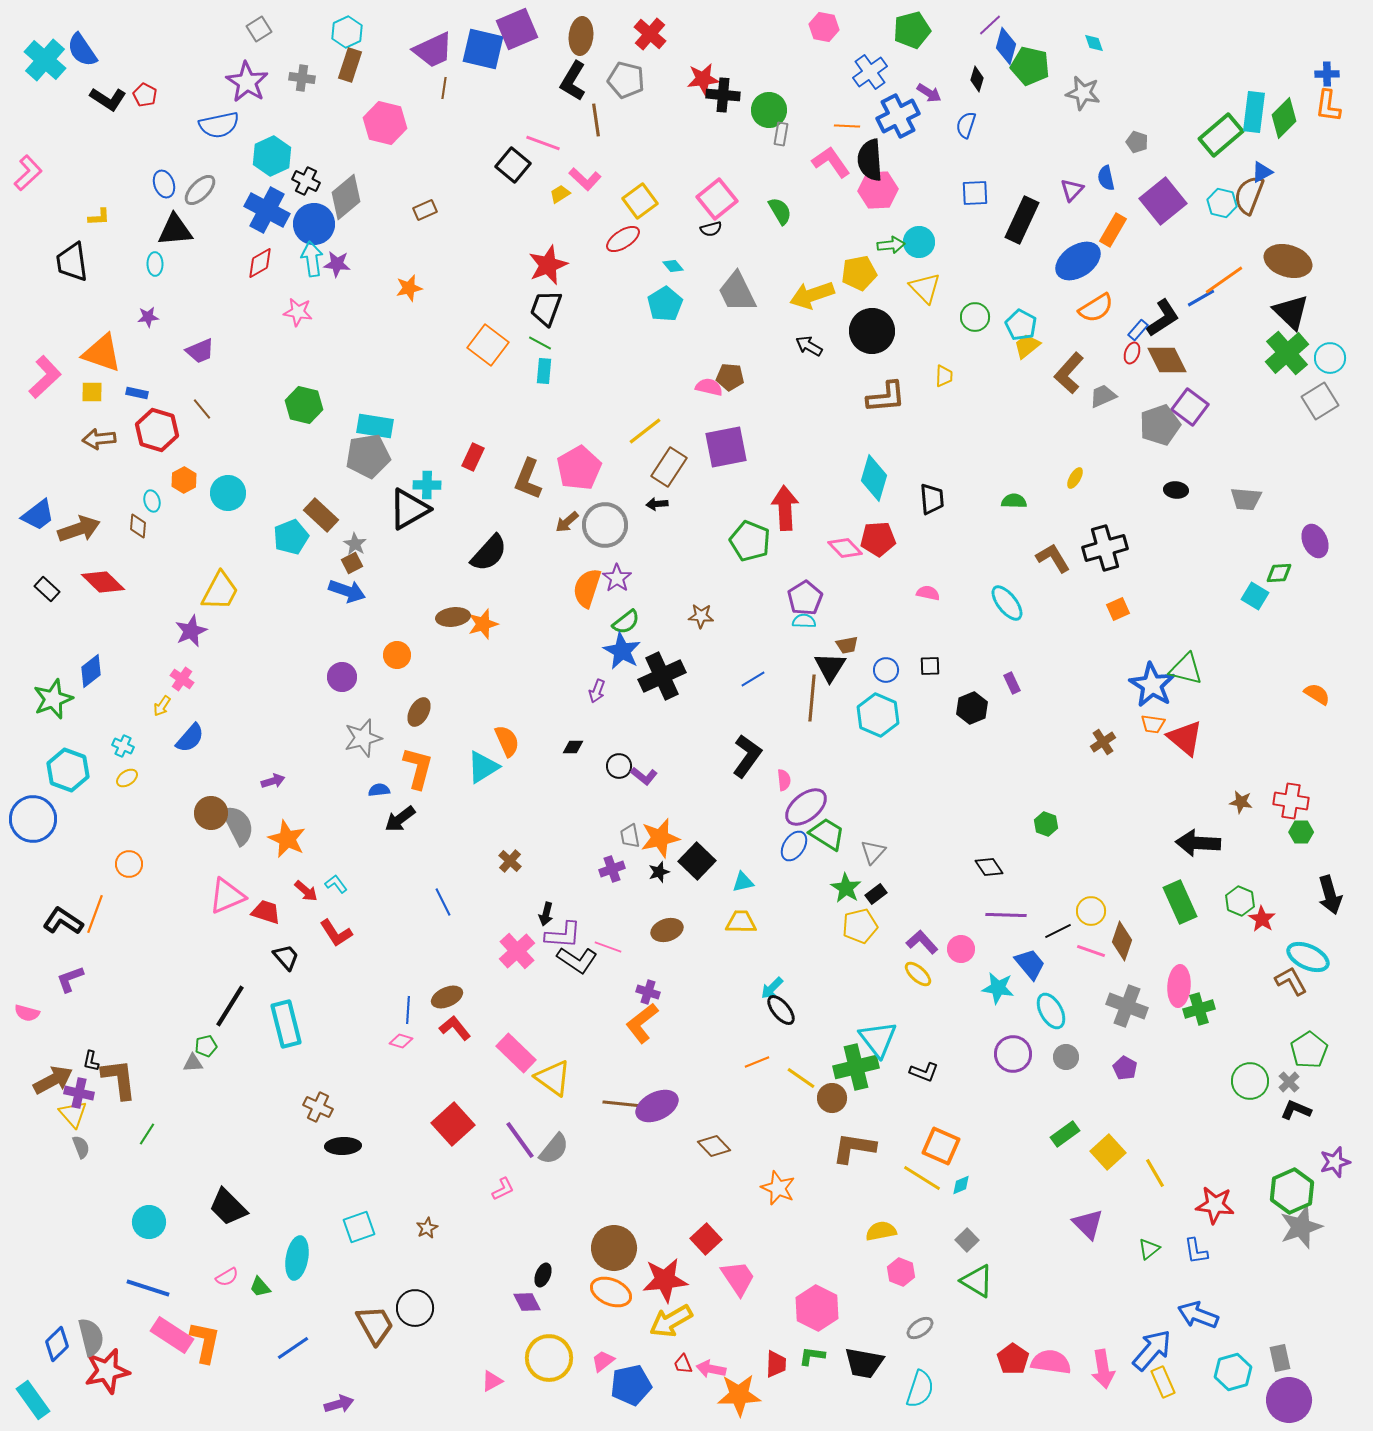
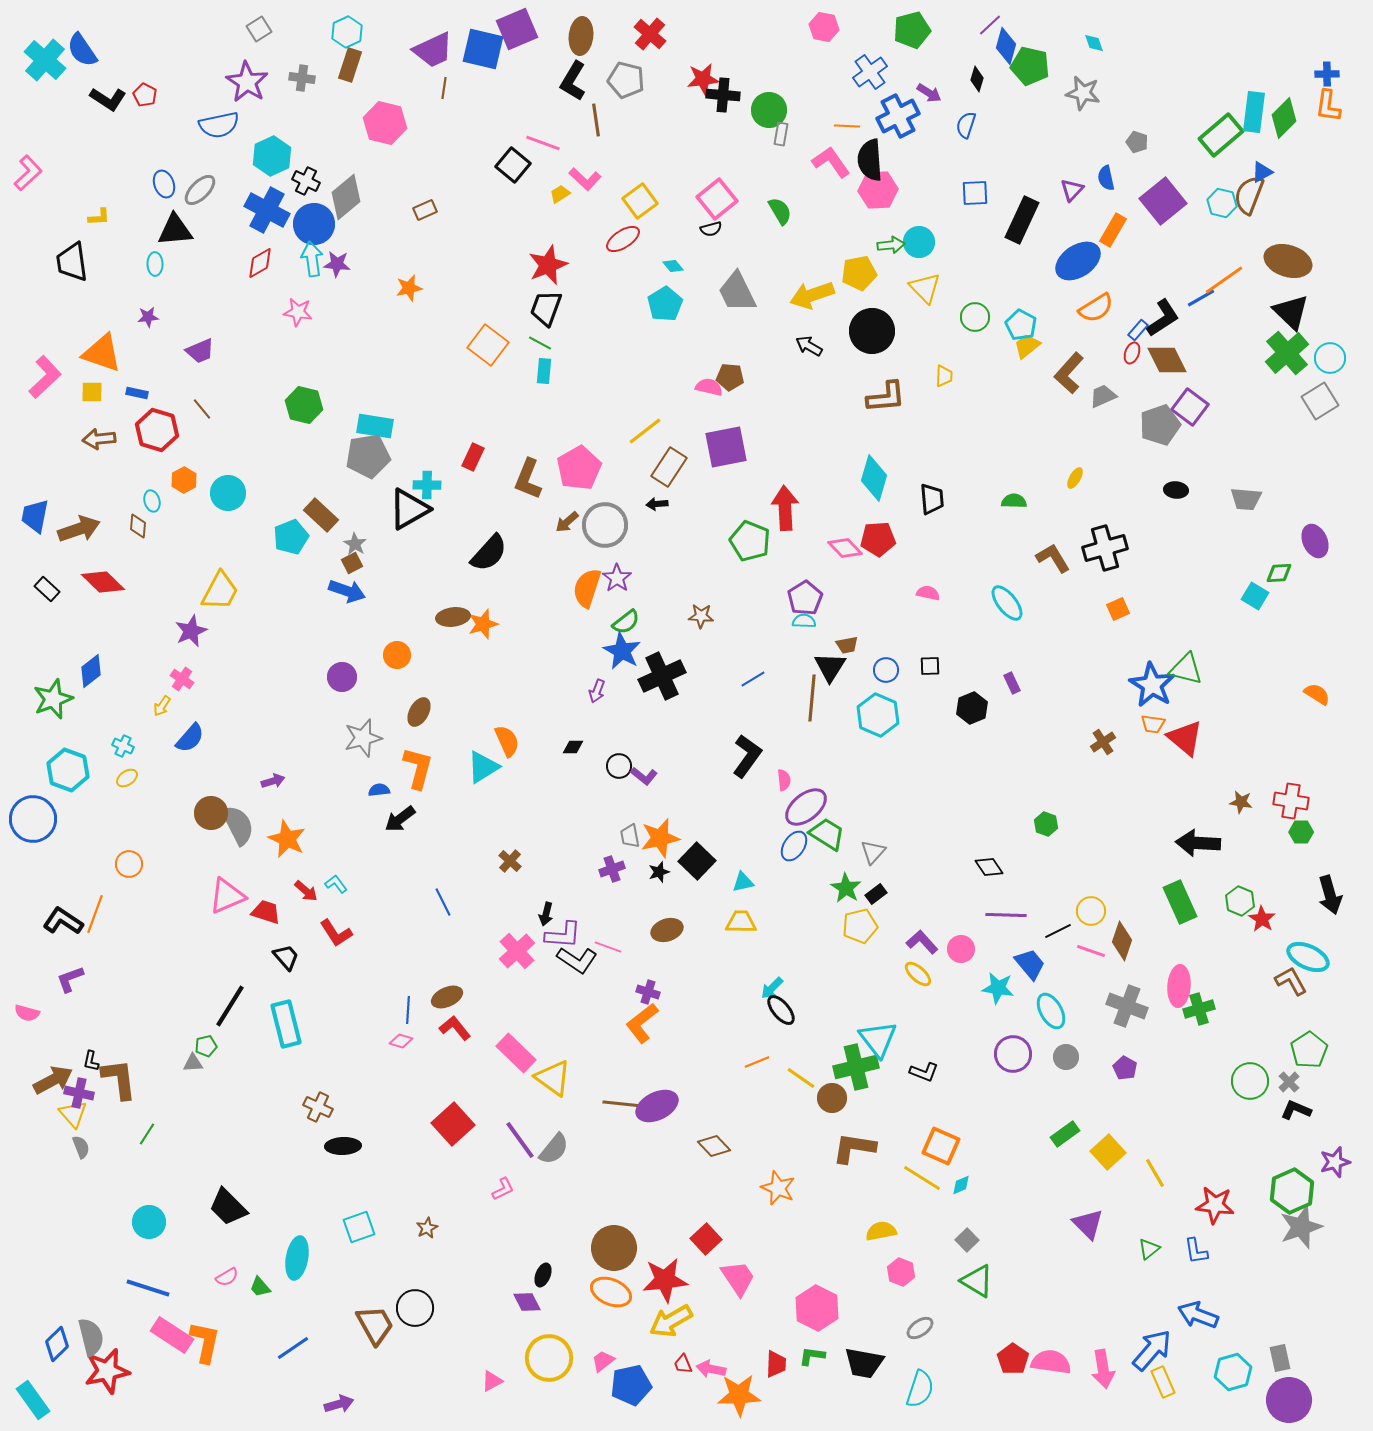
blue trapezoid at (38, 515): moved 3 px left, 1 px down; rotated 138 degrees clockwise
